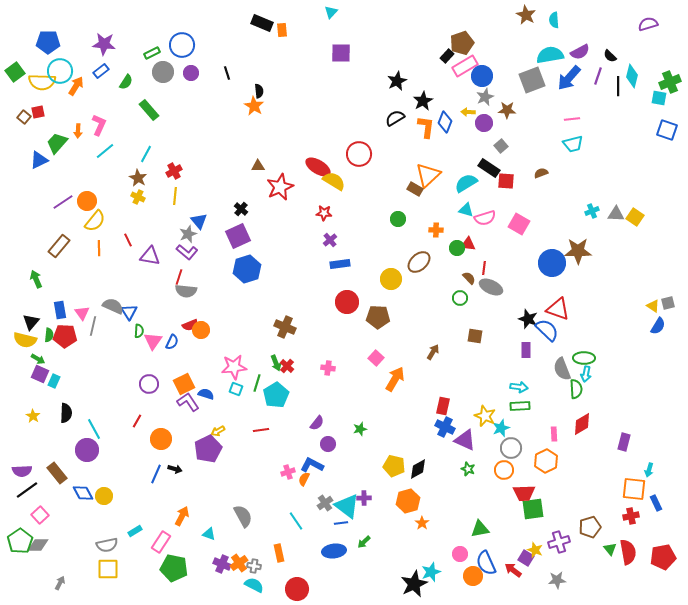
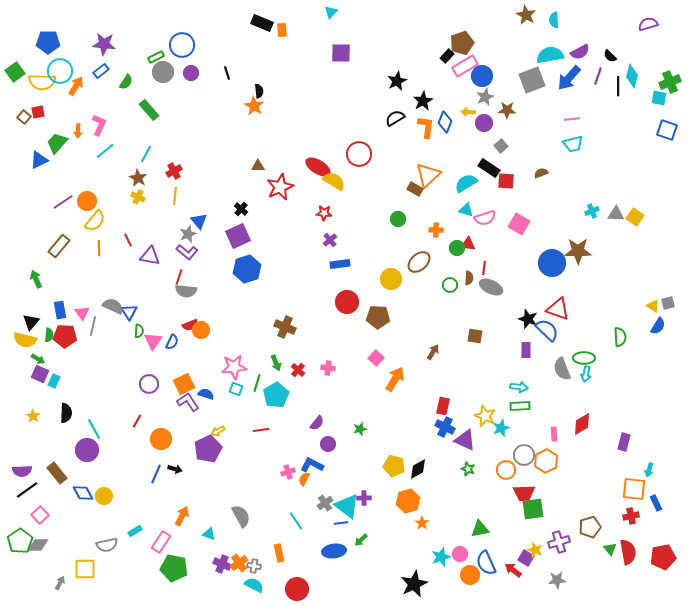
green rectangle at (152, 53): moved 4 px right, 4 px down
brown semicircle at (469, 278): rotated 48 degrees clockwise
green circle at (460, 298): moved 10 px left, 13 px up
red cross at (287, 366): moved 11 px right, 4 px down
green semicircle at (576, 389): moved 44 px right, 52 px up
gray circle at (511, 448): moved 13 px right, 7 px down
orange circle at (504, 470): moved 2 px right
gray semicircle at (243, 516): moved 2 px left
green arrow at (364, 542): moved 3 px left, 2 px up
yellow square at (108, 569): moved 23 px left
cyan star at (431, 572): moved 10 px right, 15 px up
orange circle at (473, 576): moved 3 px left, 1 px up
